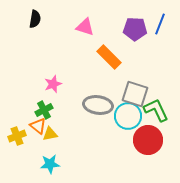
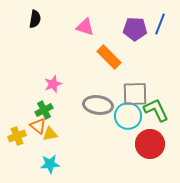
gray square: rotated 20 degrees counterclockwise
red circle: moved 2 px right, 4 px down
